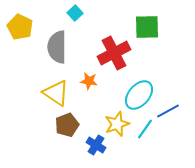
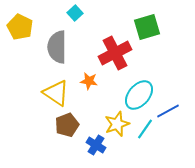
green square: rotated 16 degrees counterclockwise
red cross: moved 1 px right
